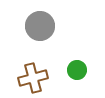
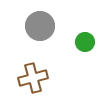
green circle: moved 8 px right, 28 px up
